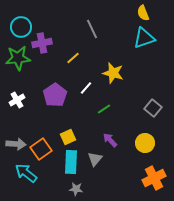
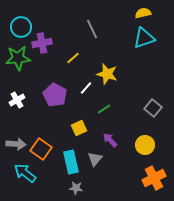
yellow semicircle: rotated 98 degrees clockwise
yellow star: moved 6 px left, 1 px down
purple pentagon: rotated 10 degrees counterclockwise
yellow square: moved 11 px right, 9 px up
yellow circle: moved 2 px down
orange square: rotated 20 degrees counterclockwise
cyan rectangle: rotated 15 degrees counterclockwise
cyan arrow: moved 1 px left
gray star: moved 1 px up
